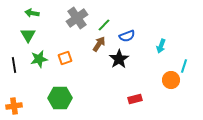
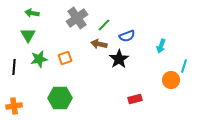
brown arrow: rotated 112 degrees counterclockwise
black line: moved 2 px down; rotated 14 degrees clockwise
